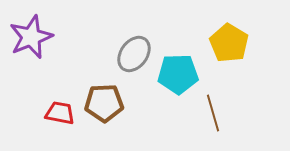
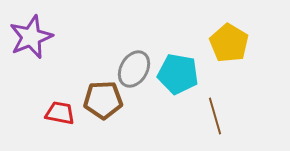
gray ellipse: moved 15 px down; rotated 6 degrees counterclockwise
cyan pentagon: rotated 12 degrees clockwise
brown pentagon: moved 1 px left, 3 px up
brown line: moved 2 px right, 3 px down
